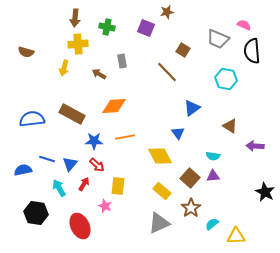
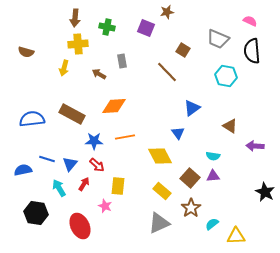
pink semicircle at (244, 25): moved 6 px right, 4 px up
cyan hexagon at (226, 79): moved 3 px up
